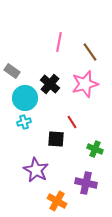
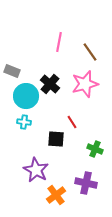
gray rectangle: rotated 14 degrees counterclockwise
cyan circle: moved 1 px right, 2 px up
cyan cross: rotated 24 degrees clockwise
orange cross: moved 1 px left, 6 px up; rotated 24 degrees clockwise
